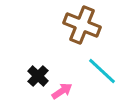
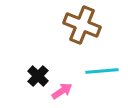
cyan line: rotated 48 degrees counterclockwise
